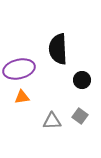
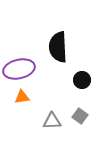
black semicircle: moved 2 px up
